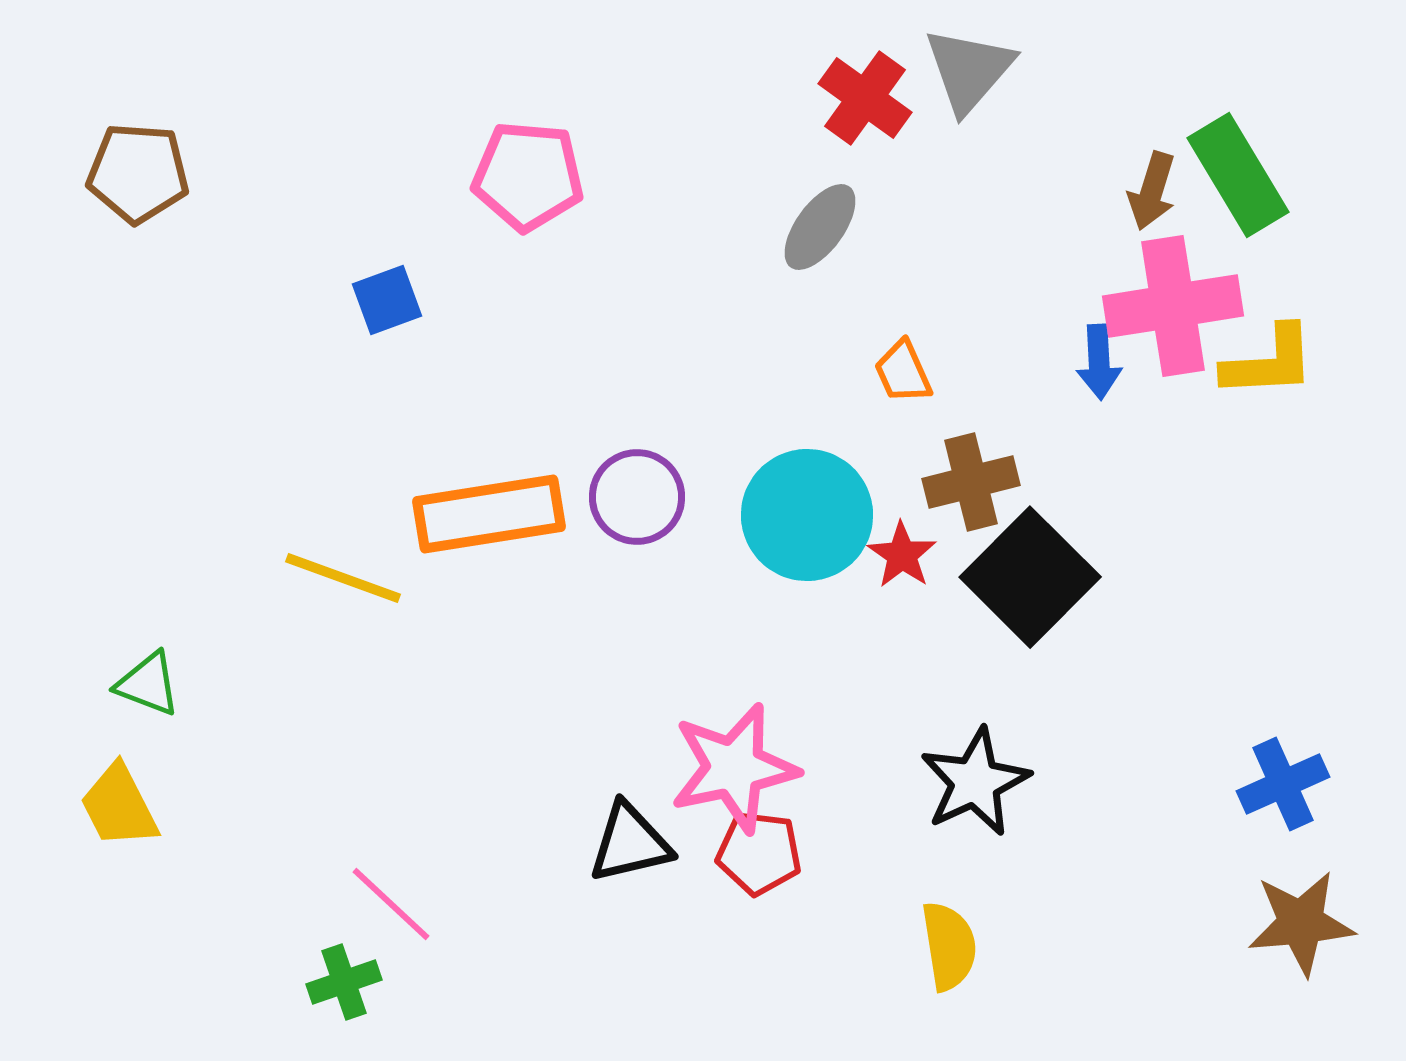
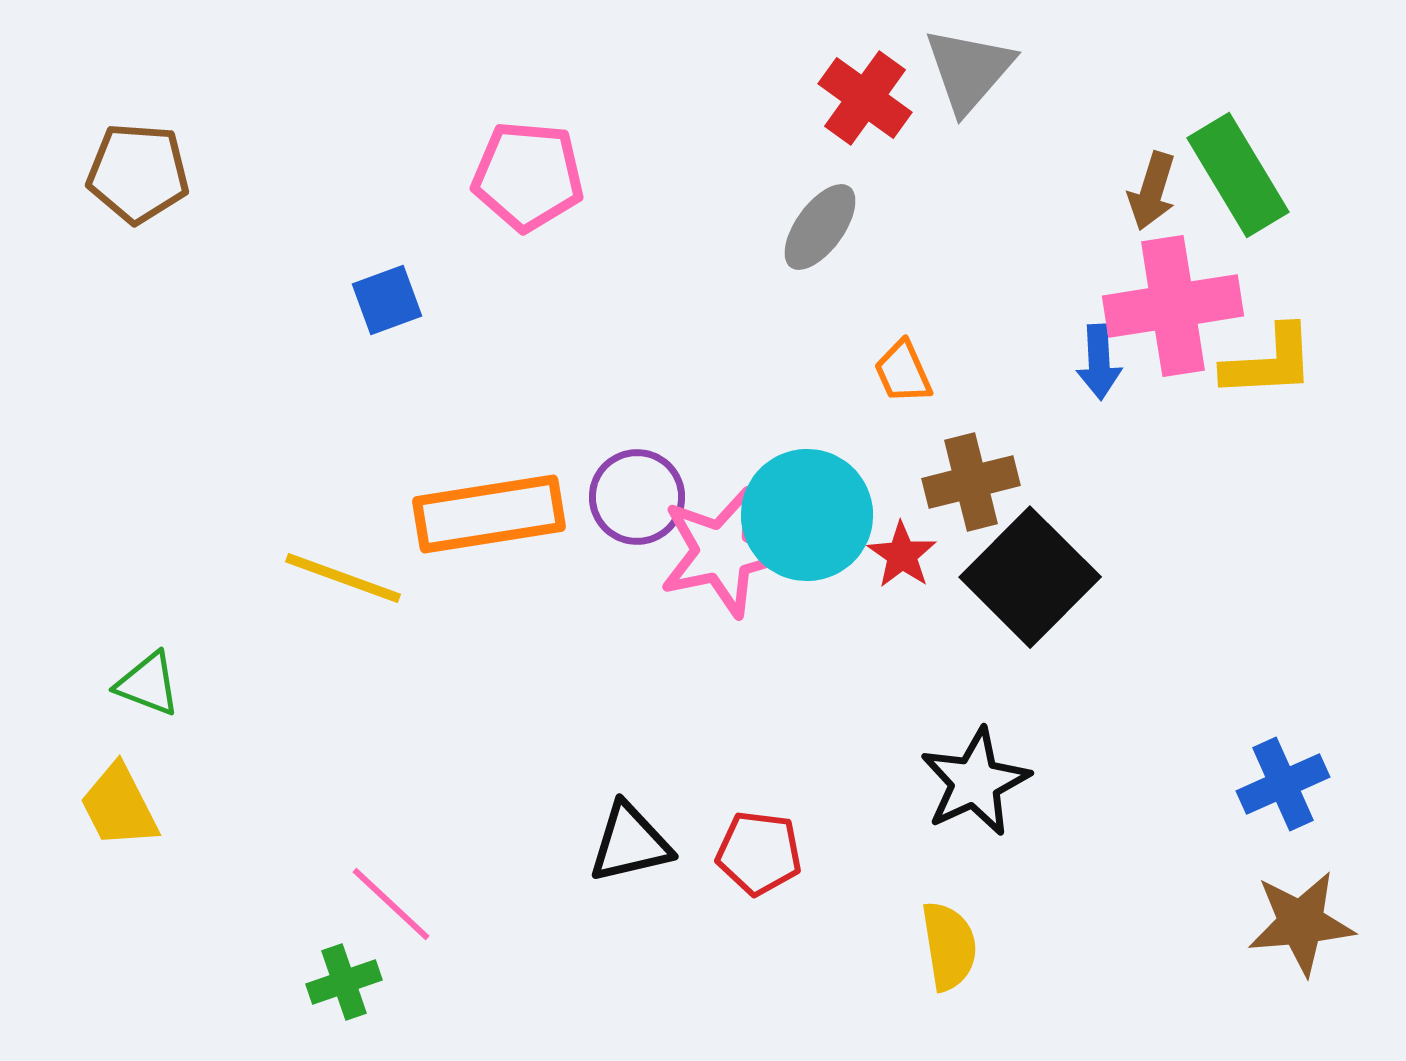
pink star: moved 11 px left, 216 px up
